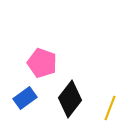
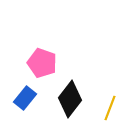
blue rectangle: rotated 15 degrees counterclockwise
